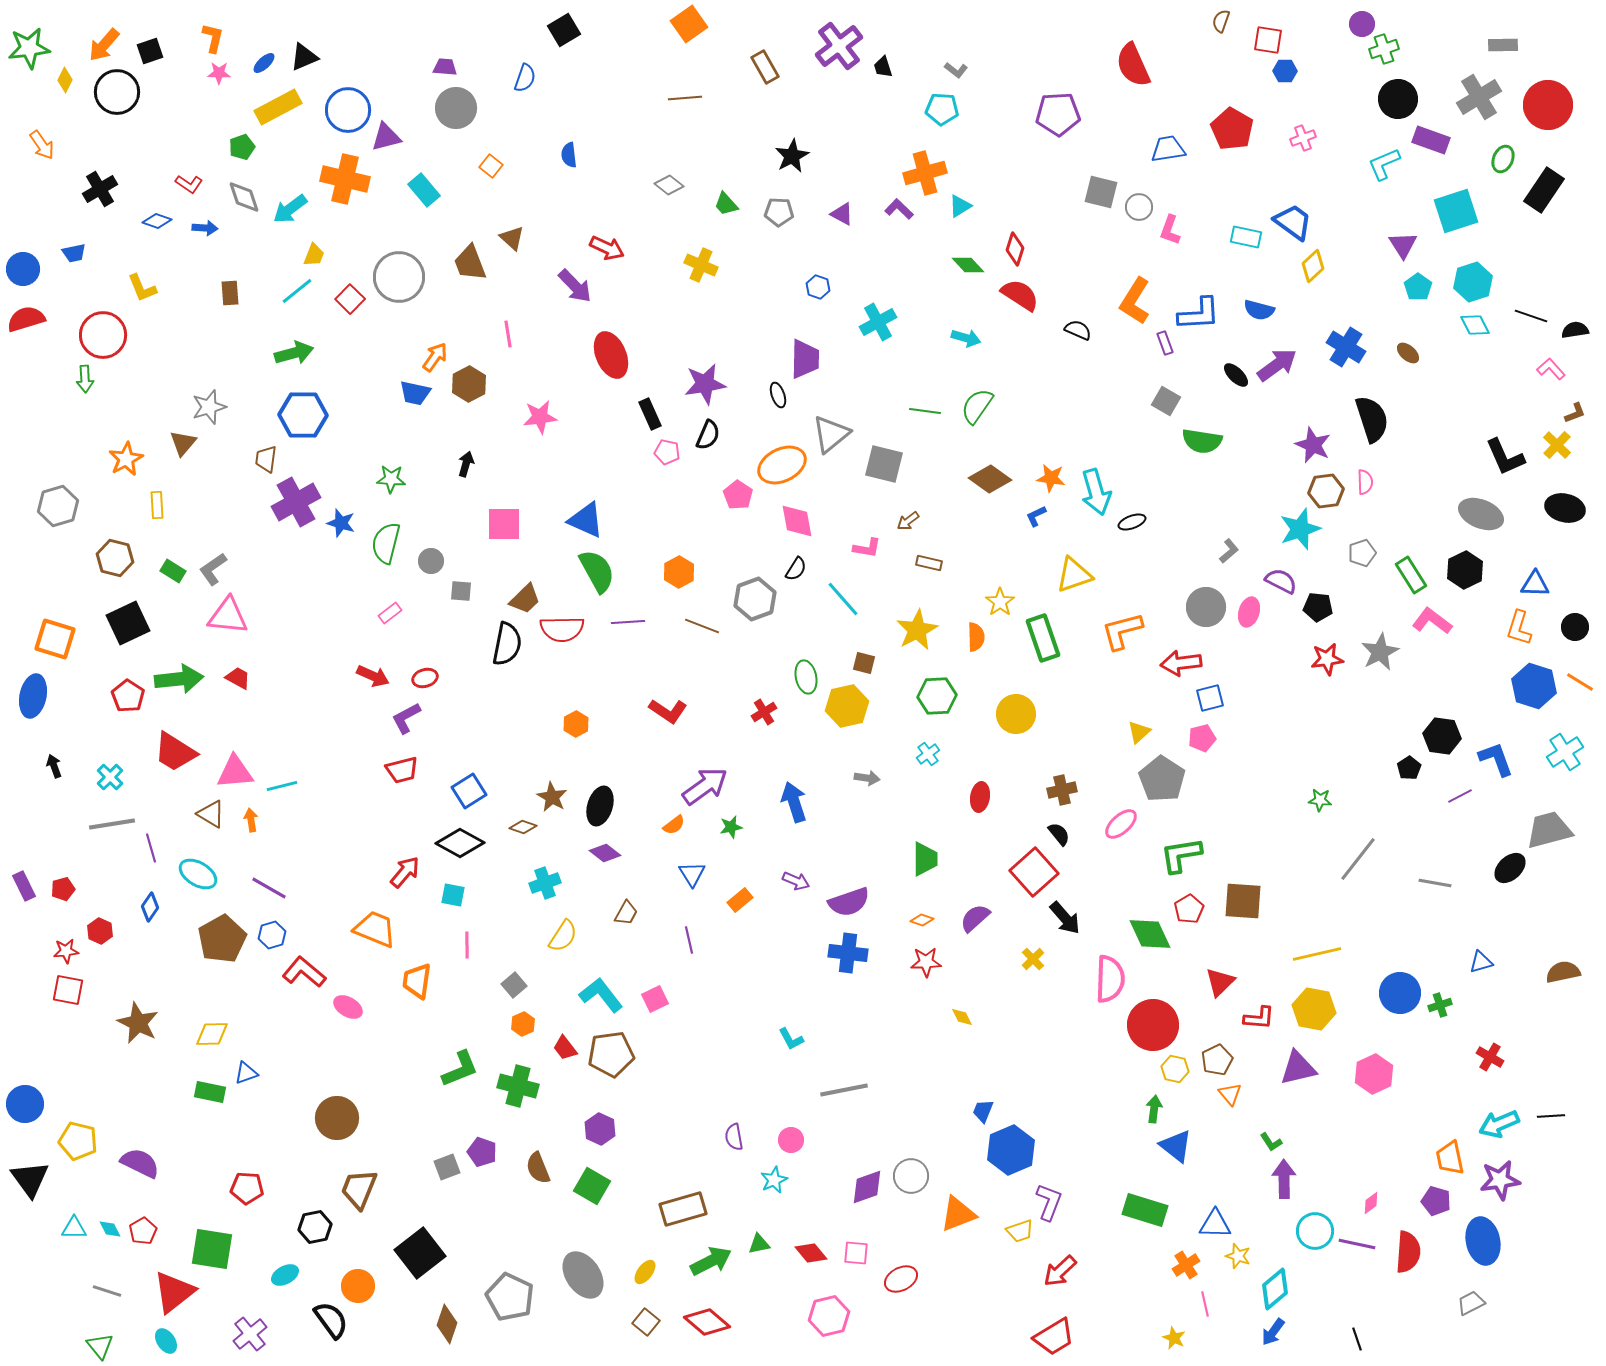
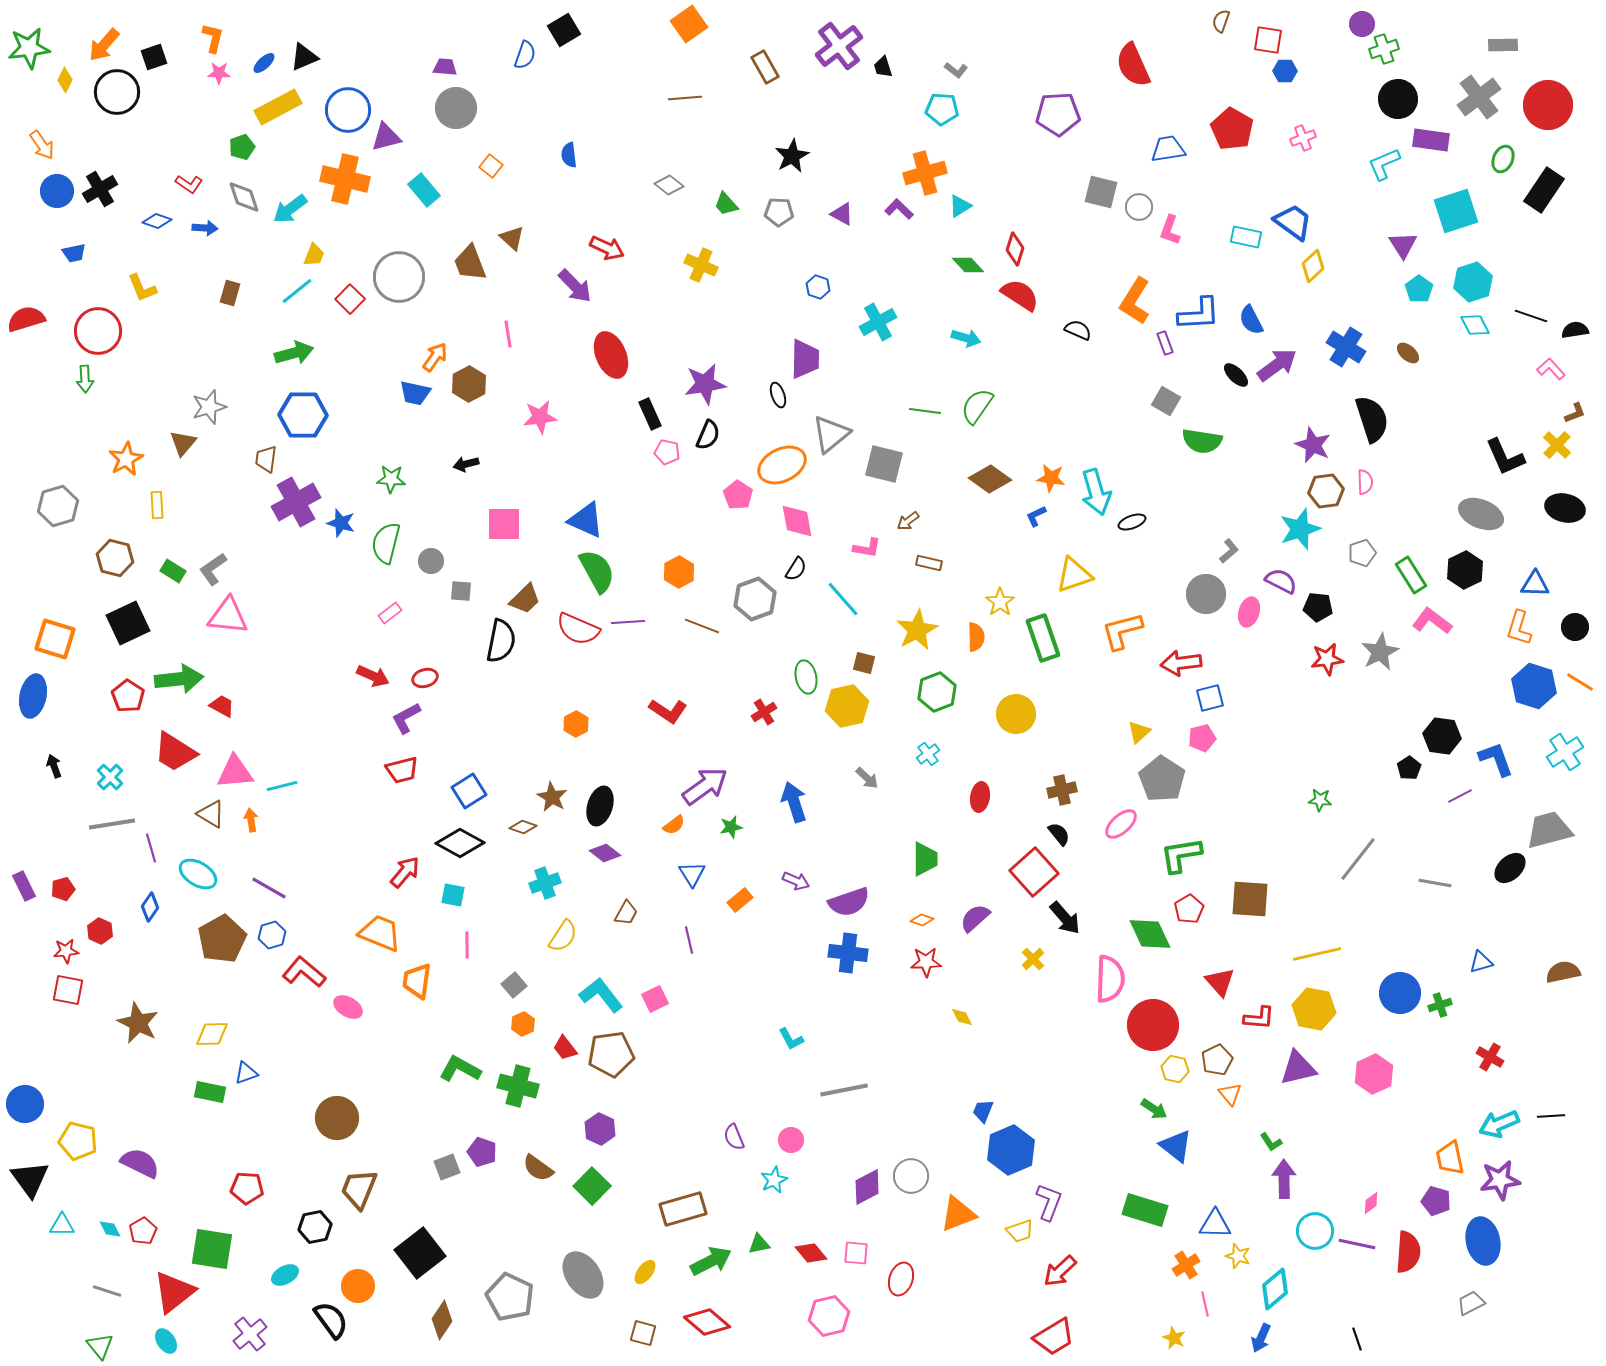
black square at (150, 51): moved 4 px right, 6 px down
blue semicircle at (525, 78): moved 23 px up
gray cross at (1479, 97): rotated 6 degrees counterclockwise
purple rectangle at (1431, 140): rotated 12 degrees counterclockwise
blue circle at (23, 269): moved 34 px right, 78 px up
cyan pentagon at (1418, 287): moved 1 px right, 2 px down
brown rectangle at (230, 293): rotated 20 degrees clockwise
blue semicircle at (1259, 310): moved 8 px left, 10 px down; rotated 48 degrees clockwise
red circle at (103, 335): moved 5 px left, 4 px up
black arrow at (466, 464): rotated 120 degrees counterclockwise
gray circle at (1206, 607): moved 13 px up
red semicircle at (562, 629): moved 16 px right; rotated 24 degrees clockwise
black semicircle at (507, 644): moved 6 px left, 3 px up
red trapezoid at (238, 678): moved 16 px left, 28 px down
green hexagon at (937, 696): moved 4 px up; rotated 18 degrees counterclockwise
gray arrow at (867, 778): rotated 35 degrees clockwise
brown square at (1243, 901): moved 7 px right, 2 px up
orange trapezoid at (375, 929): moved 5 px right, 4 px down
red triangle at (1220, 982): rotated 28 degrees counterclockwise
green L-shape at (460, 1069): rotated 129 degrees counterclockwise
green arrow at (1154, 1109): rotated 116 degrees clockwise
purple semicircle at (734, 1137): rotated 12 degrees counterclockwise
brown semicircle at (538, 1168): rotated 32 degrees counterclockwise
green square at (592, 1186): rotated 15 degrees clockwise
purple diamond at (867, 1187): rotated 9 degrees counterclockwise
cyan triangle at (74, 1228): moved 12 px left, 3 px up
red ellipse at (901, 1279): rotated 44 degrees counterclockwise
brown square at (646, 1322): moved 3 px left, 11 px down; rotated 24 degrees counterclockwise
brown diamond at (447, 1324): moved 5 px left, 4 px up; rotated 15 degrees clockwise
blue arrow at (1273, 1332): moved 12 px left, 6 px down; rotated 12 degrees counterclockwise
